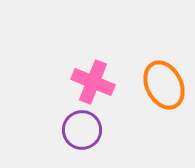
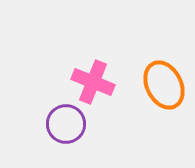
purple circle: moved 16 px left, 6 px up
